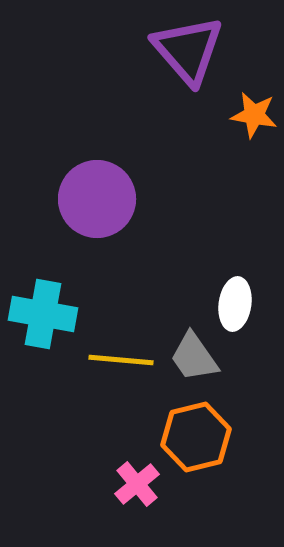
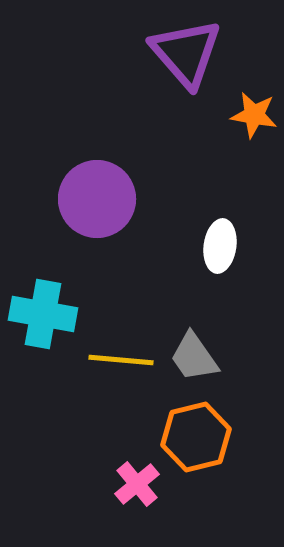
purple triangle: moved 2 px left, 3 px down
white ellipse: moved 15 px left, 58 px up
